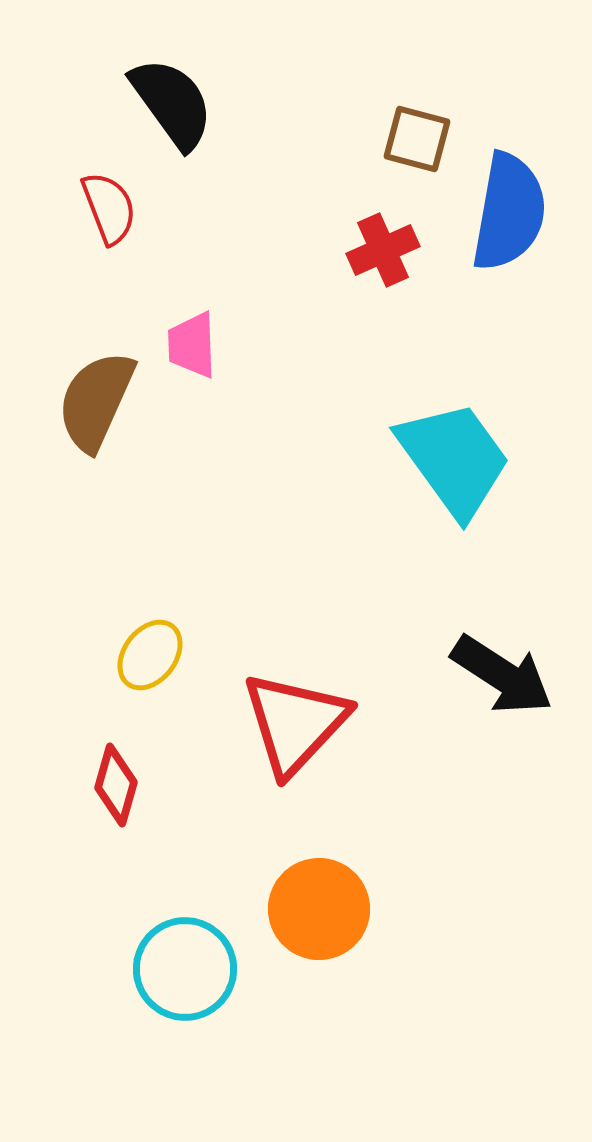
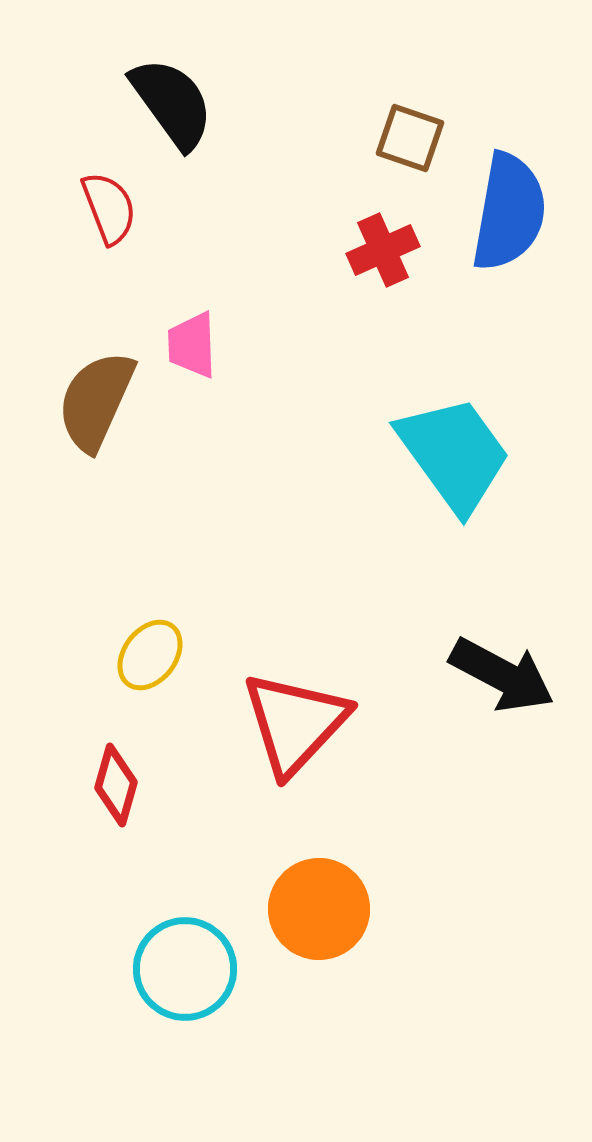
brown square: moved 7 px left, 1 px up; rotated 4 degrees clockwise
cyan trapezoid: moved 5 px up
black arrow: rotated 5 degrees counterclockwise
